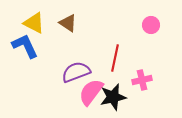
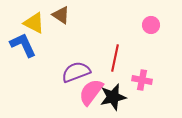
brown triangle: moved 7 px left, 8 px up
blue L-shape: moved 2 px left, 1 px up
pink cross: rotated 24 degrees clockwise
